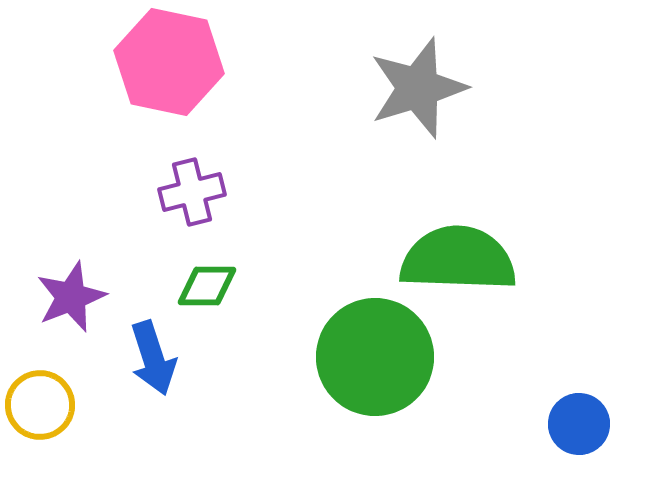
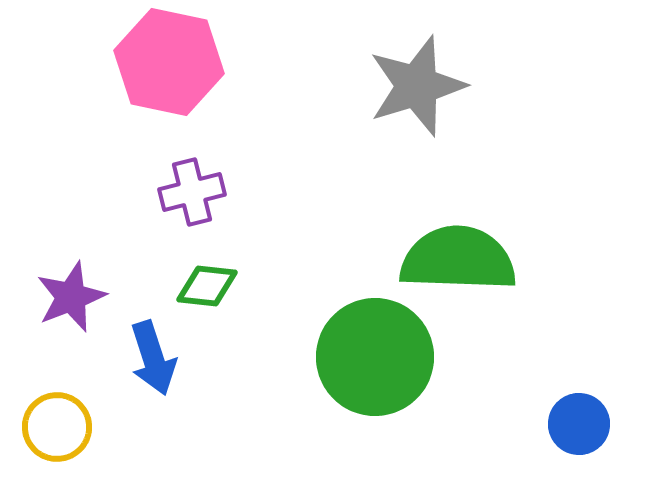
gray star: moved 1 px left, 2 px up
green diamond: rotated 6 degrees clockwise
yellow circle: moved 17 px right, 22 px down
